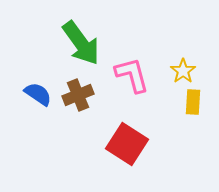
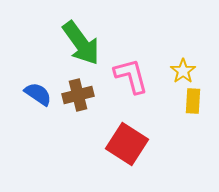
pink L-shape: moved 1 px left, 1 px down
brown cross: rotated 8 degrees clockwise
yellow rectangle: moved 1 px up
